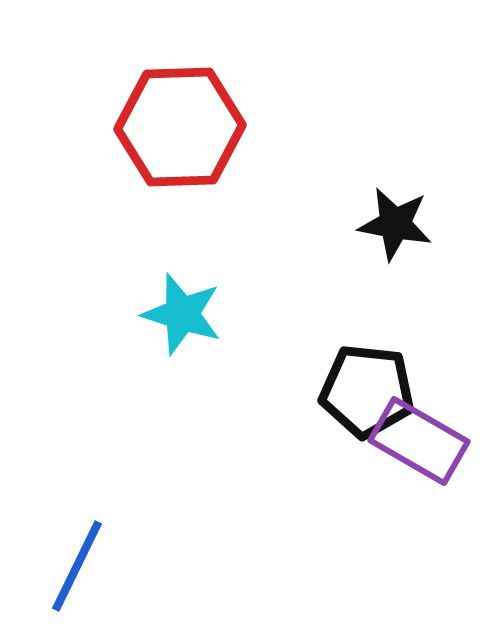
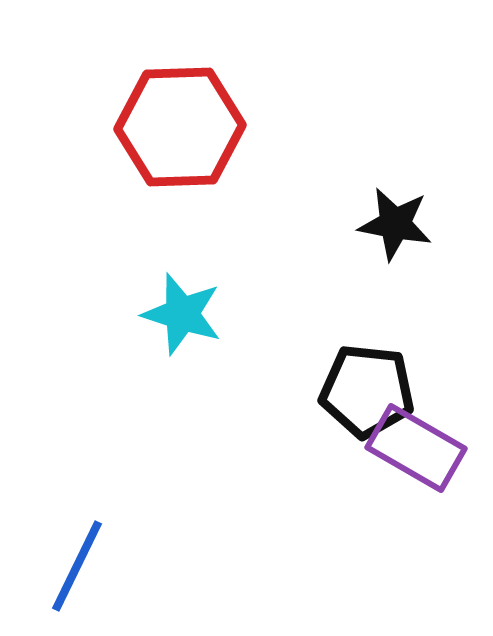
purple rectangle: moved 3 px left, 7 px down
